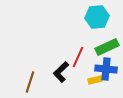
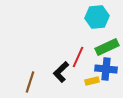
yellow rectangle: moved 3 px left, 1 px down
